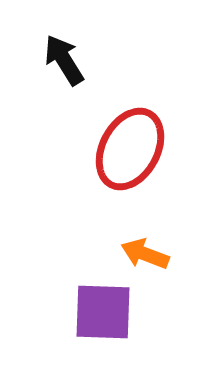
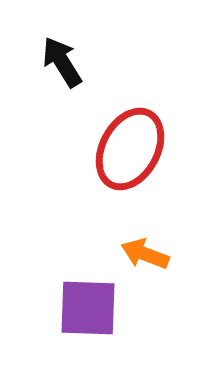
black arrow: moved 2 px left, 2 px down
purple square: moved 15 px left, 4 px up
